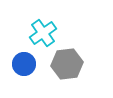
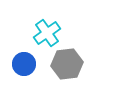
cyan cross: moved 4 px right
